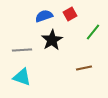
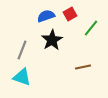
blue semicircle: moved 2 px right
green line: moved 2 px left, 4 px up
gray line: rotated 66 degrees counterclockwise
brown line: moved 1 px left, 1 px up
